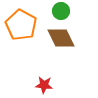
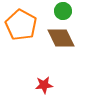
green circle: moved 2 px right
red star: rotated 12 degrees counterclockwise
